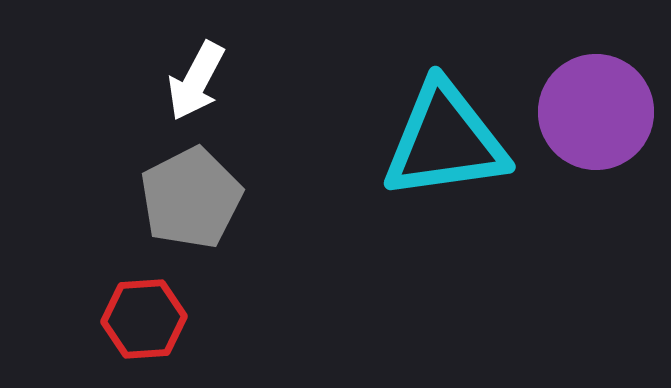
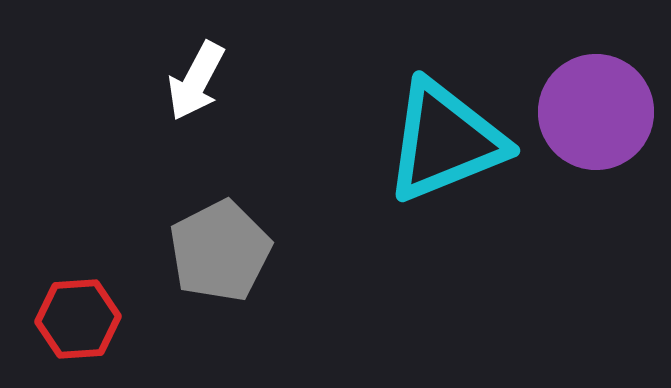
cyan triangle: rotated 14 degrees counterclockwise
gray pentagon: moved 29 px right, 53 px down
red hexagon: moved 66 px left
